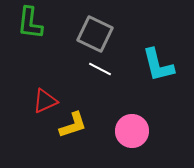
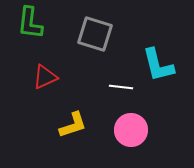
gray square: rotated 9 degrees counterclockwise
white line: moved 21 px right, 18 px down; rotated 20 degrees counterclockwise
red triangle: moved 24 px up
pink circle: moved 1 px left, 1 px up
